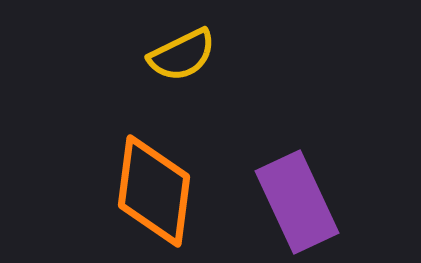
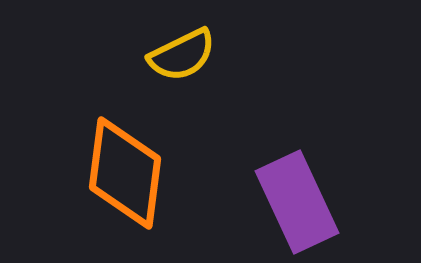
orange diamond: moved 29 px left, 18 px up
